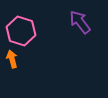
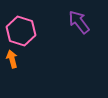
purple arrow: moved 1 px left
